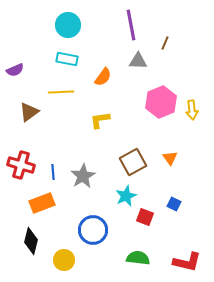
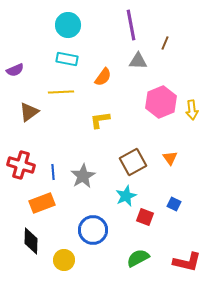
black diamond: rotated 12 degrees counterclockwise
green semicircle: rotated 35 degrees counterclockwise
